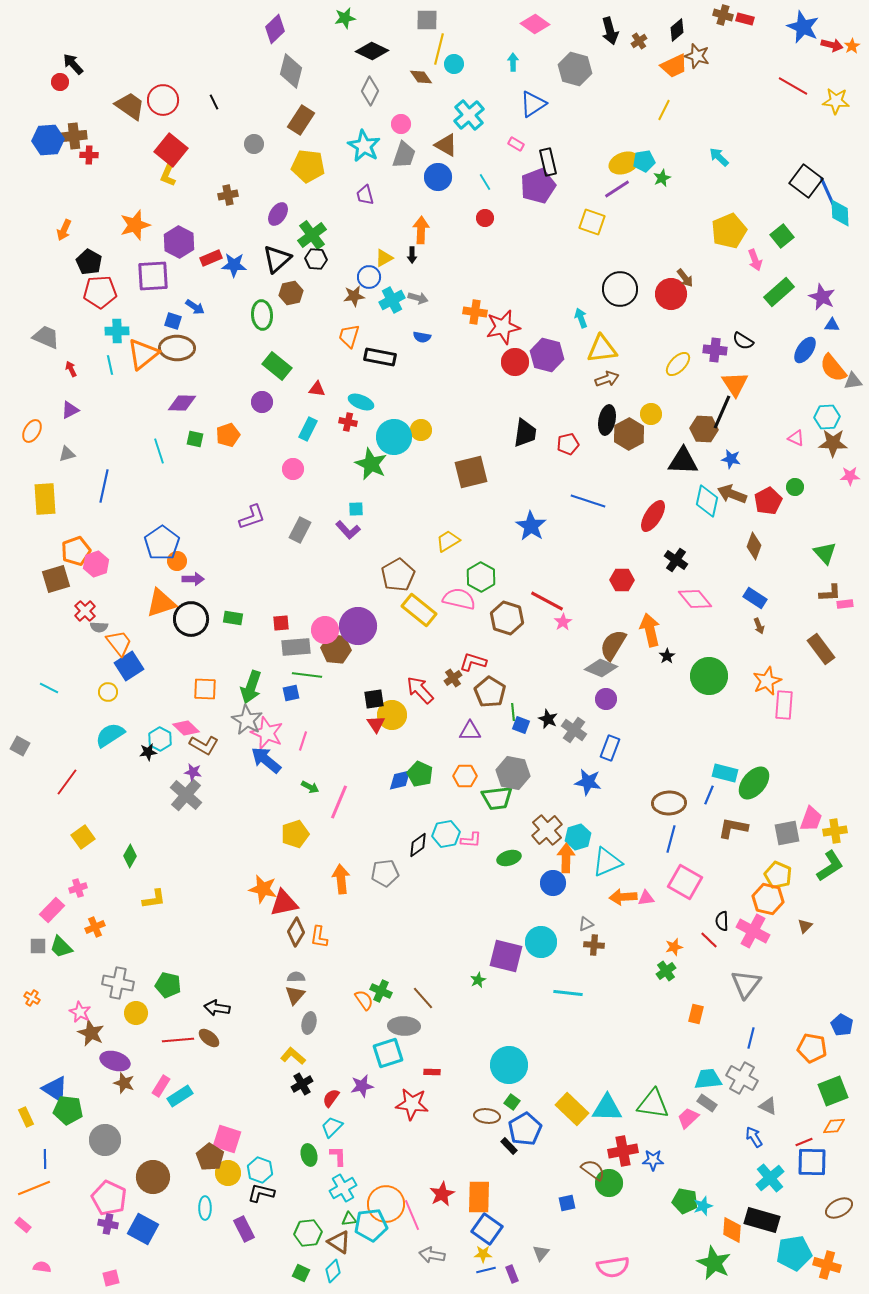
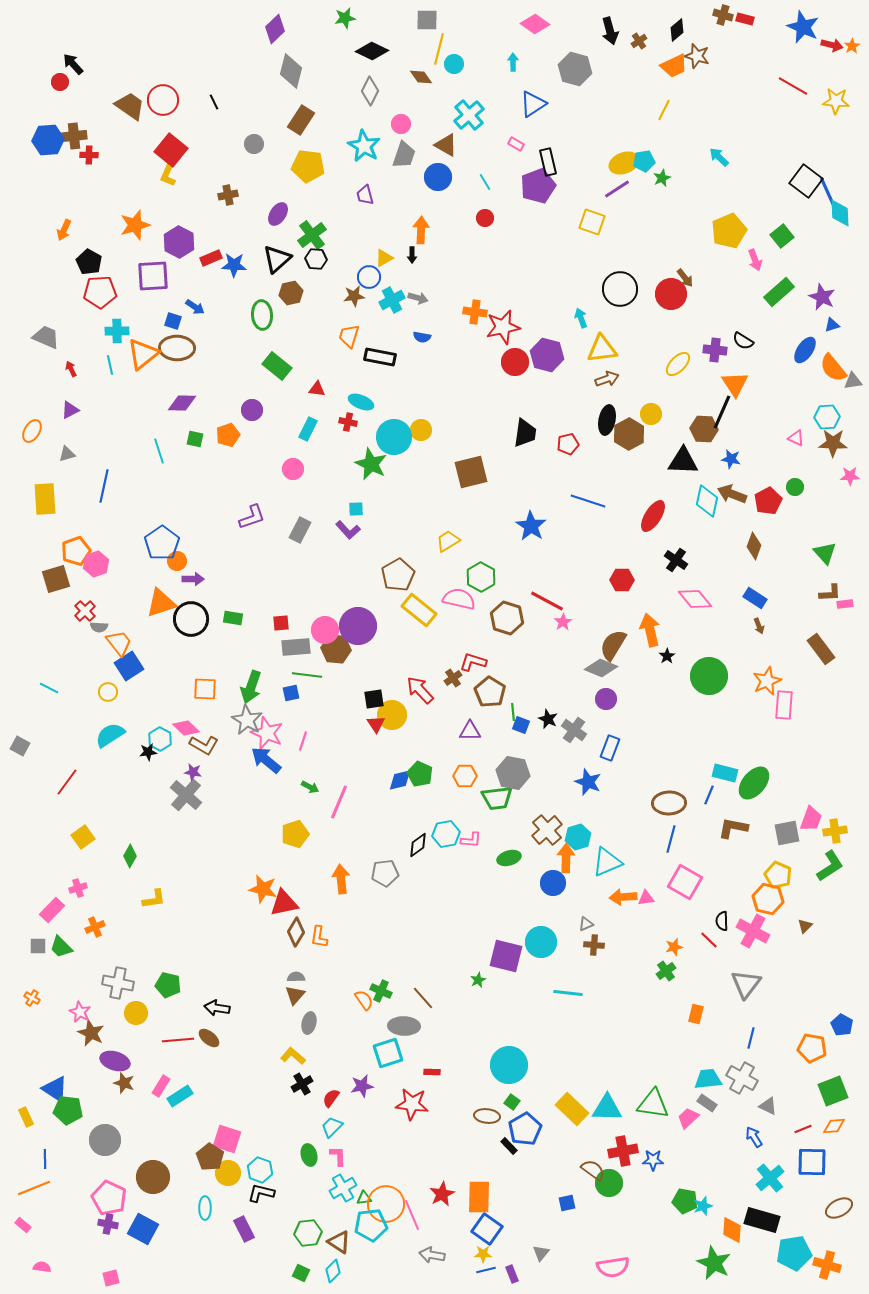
blue triangle at (832, 325): rotated 21 degrees counterclockwise
purple circle at (262, 402): moved 10 px left, 8 px down
blue star at (588, 782): rotated 12 degrees clockwise
red line at (804, 1142): moved 1 px left, 13 px up
green triangle at (349, 1219): moved 15 px right, 21 px up
